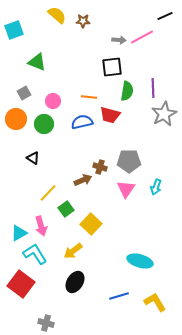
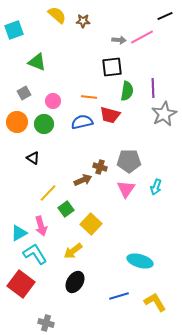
orange circle: moved 1 px right, 3 px down
